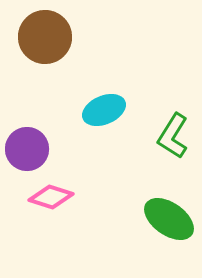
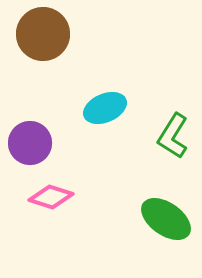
brown circle: moved 2 px left, 3 px up
cyan ellipse: moved 1 px right, 2 px up
purple circle: moved 3 px right, 6 px up
green ellipse: moved 3 px left
